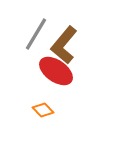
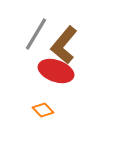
red ellipse: rotated 16 degrees counterclockwise
